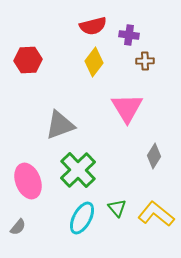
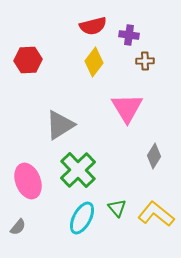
gray triangle: rotated 12 degrees counterclockwise
